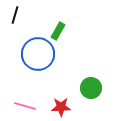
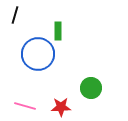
green rectangle: rotated 30 degrees counterclockwise
